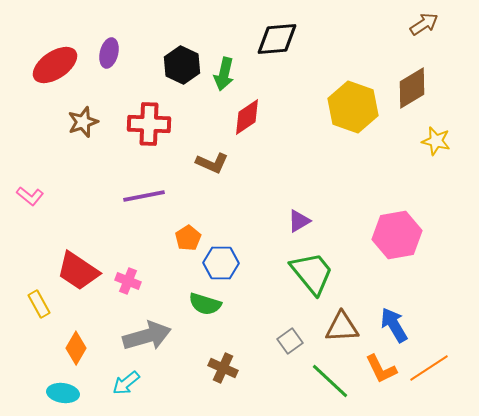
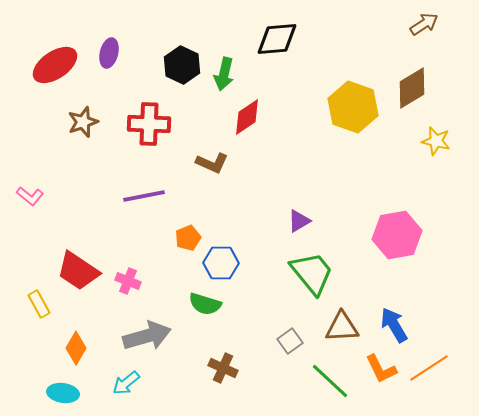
orange pentagon: rotated 10 degrees clockwise
